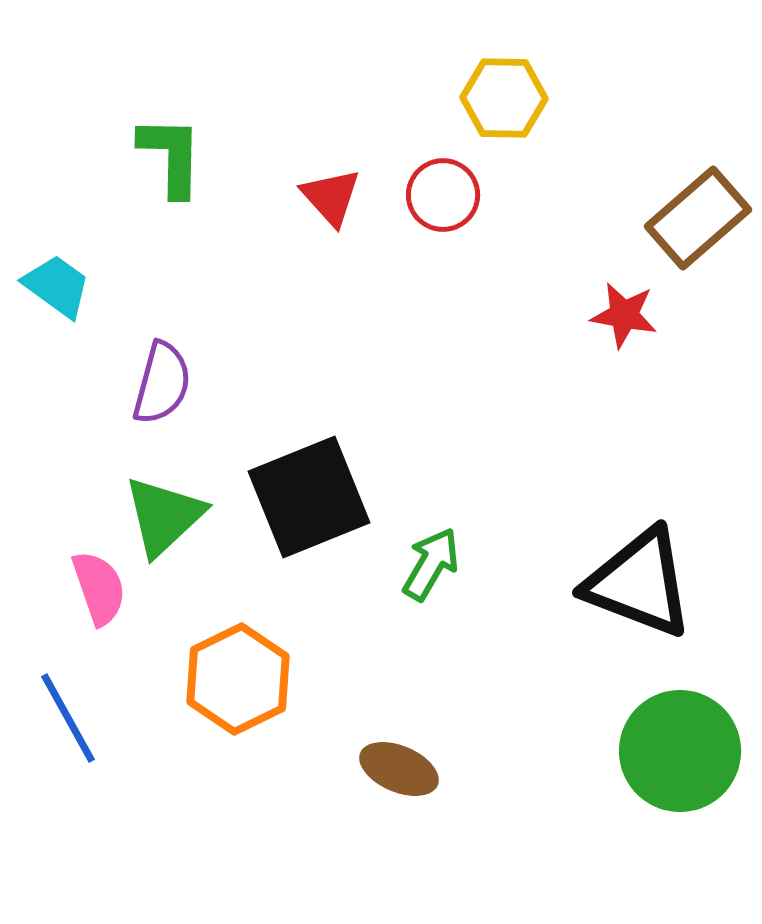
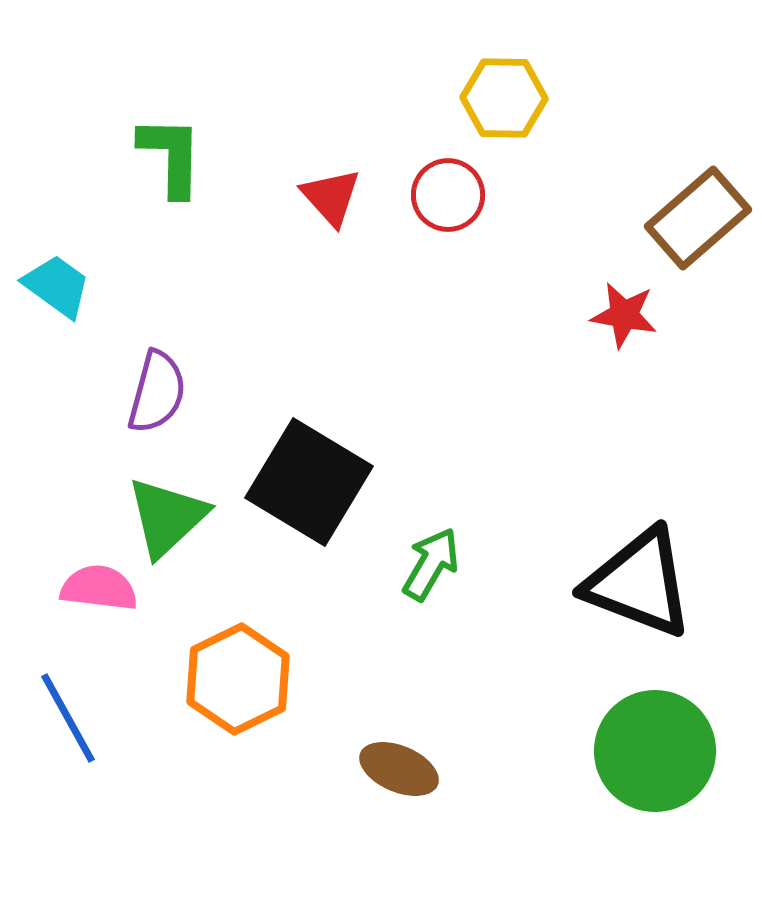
red circle: moved 5 px right
purple semicircle: moved 5 px left, 9 px down
black square: moved 15 px up; rotated 37 degrees counterclockwise
green triangle: moved 3 px right, 1 px down
pink semicircle: rotated 64 degrees counterclockwise
green circle: moved 25 px left
